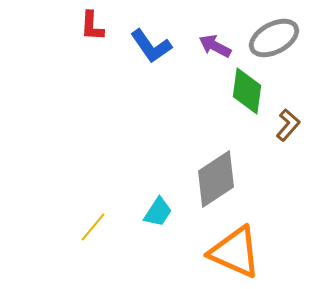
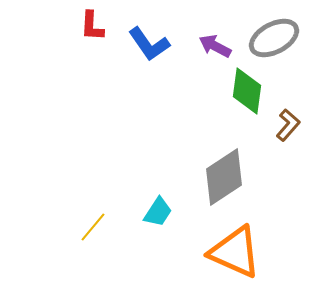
blue L-shape: moved 2 px left, 2 px up
gray diamond: moved 8 px right, 2 px up
